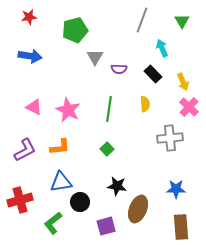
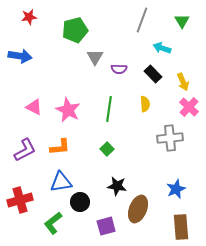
cyan arrow: rotated 48 degrees counterclockwise
blue arrow: moved 10 px left
blue star: rotated 24 degrees counterclockwise
